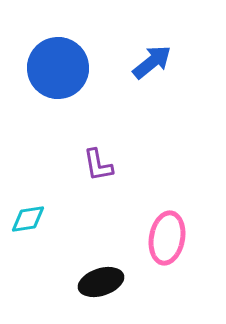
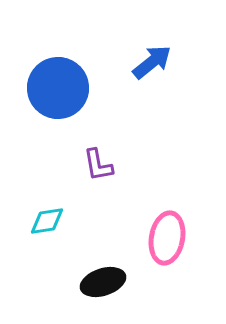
blue circle: moved 20 px down
cyan diamond: moved 19 px right, 2 px down
black ellipse: moved 2 px right
